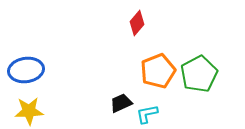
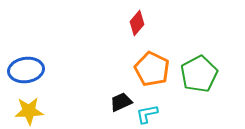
orange pentagon: moved 6 px left, 2 px up; rotated 24 degrees counterclockwise
black trapezoid: moved 1 px up
